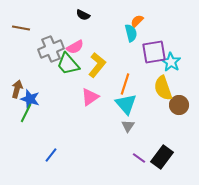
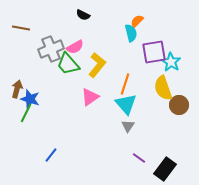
black rectangle: moved 3 px right, 12 px down
